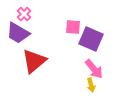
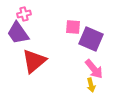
pink cross: rotated 32 degrees clockwise
purple trapezoid: rotated 25 degrees clockwise
